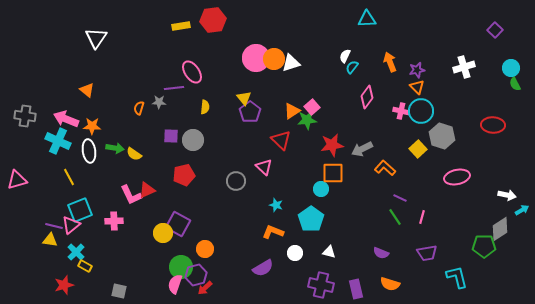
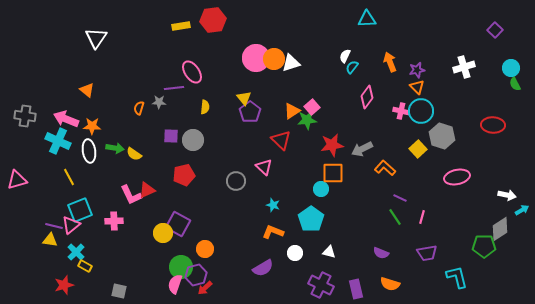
cyan star at (276, 205): moved 3 px left
purple cross at (321, 285): rotated 15 degrees clockwise
